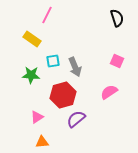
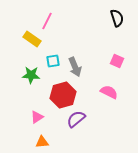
pink line: moved 6 px down
pink semicircle: rotated 60 degrees clockwise
